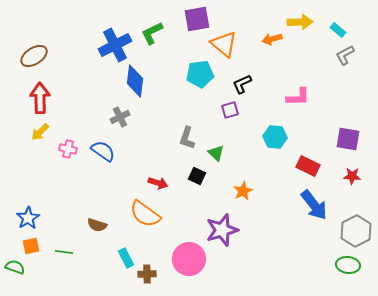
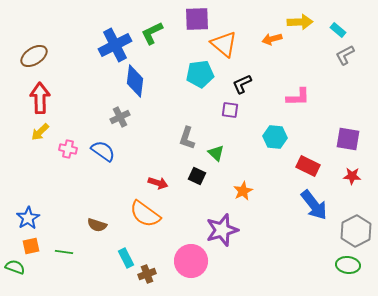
purple square at (197, 19): rotated 8 degrees clockwise
purple square at (230, 110): rotated 24 degrees clockwise
pink circle at (189, 259): moved 2 px right, 2 px down
brown cross at (147, 274): rotated 18 degrees counterclockwise
